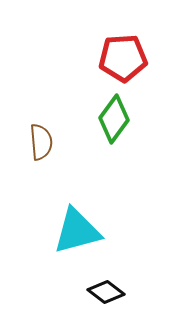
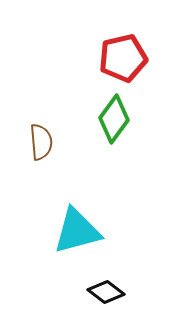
red pentagon: rotated 9 degrees counterclockwise
